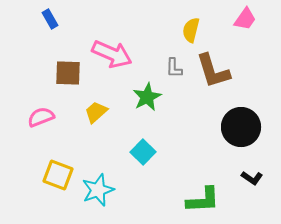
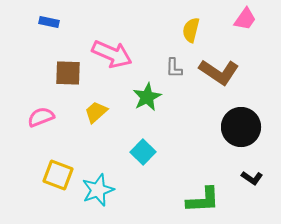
blue rectangle: moved 1 px left, 3 px down; rotated 48 degrees counterclockwise
brown L-shape: moved 6 px right, 1 px down; rotated 39 degrees counterclockwise
